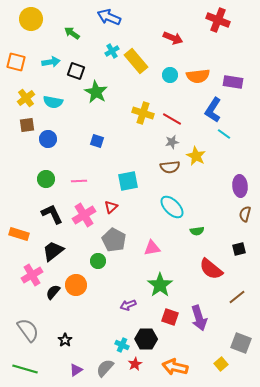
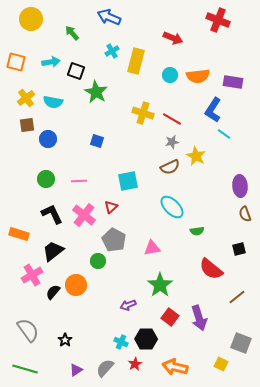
green arrow at (72, 33): rotated 14 degrees clockwise
yellow rectangle at (136, 61): rotated 55 degrees clockwise
brown semicircle at (170, 167): rotated 18 degrees counterclockwise
brown semicircle at (245, 214): rotated 35 degrees counterclockwise
pink cross at (84, 215): rotated 20 degrees counterclockwise
red square at (170, 317): rotated 18 degrees clockwise
cyan cross at (122, 345): moved 1 px left, 3 px up
yellow square at (221, 364): rotated 24 degrees counterclockwise
